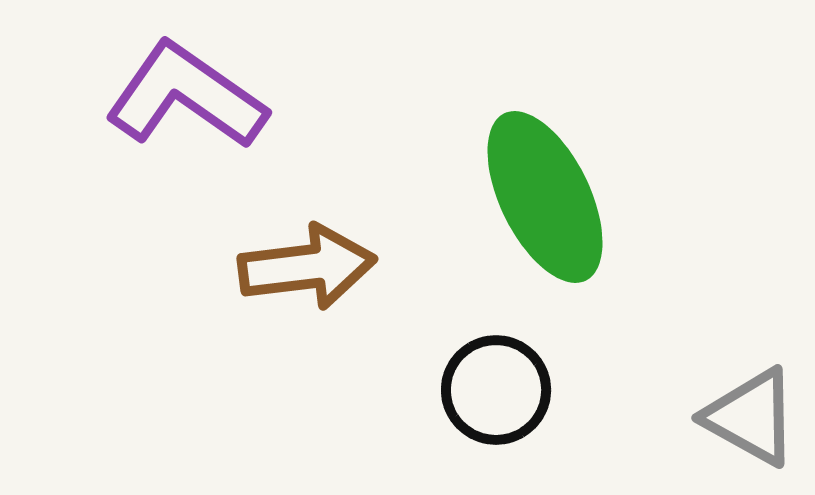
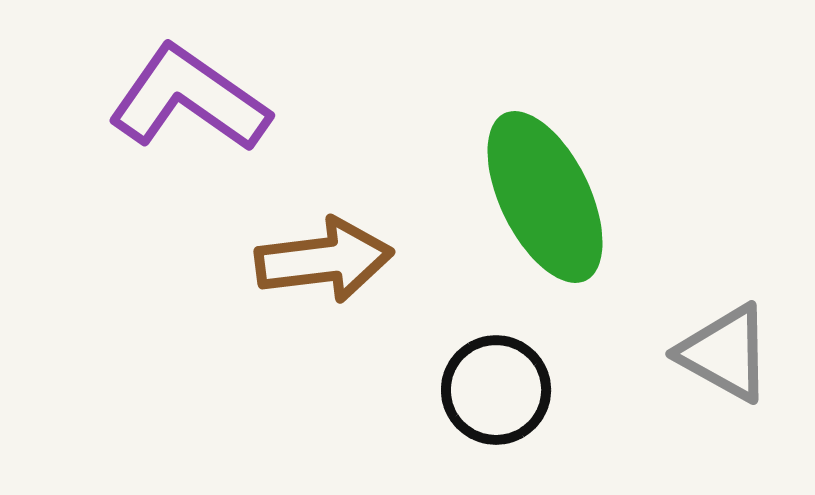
purple L-shape: moved 3 px right, 3 px down
brown arrow: moved 17 px right, 7 px up
gray triangle: moved 26 px left, 64 px up
